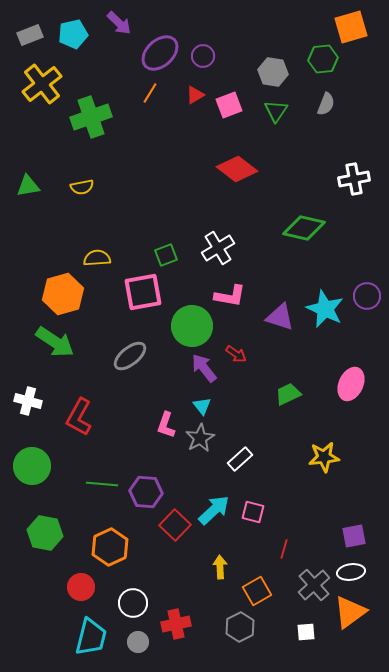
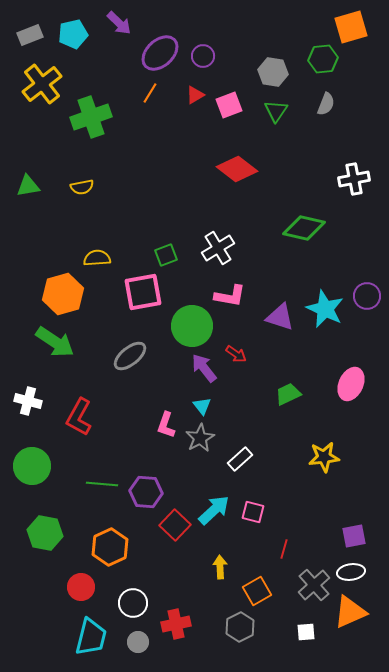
orange triangle at (350, 612): rotated 12 degrees clockwise
